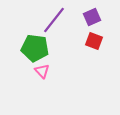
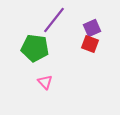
purple square: moved 11 px down
red square: moved 4 px left, 3 px down
pink triangle: moved 3 px right, 11 px down
